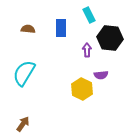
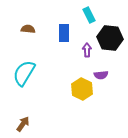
blue rectangle: moved 3 px right, 5 px down
